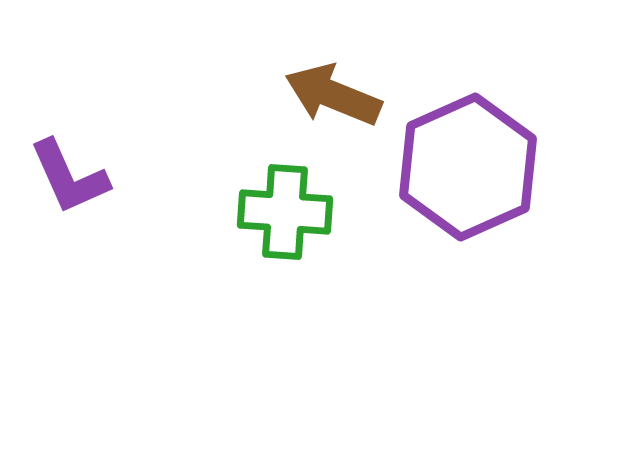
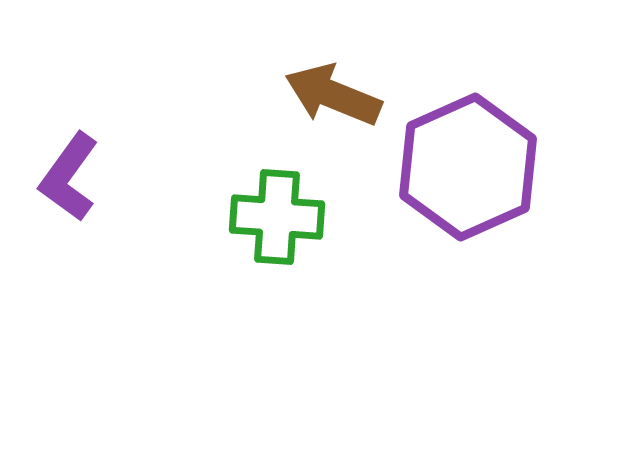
purple L-shape: rotated 60 degrees clockwise
green cross: moved 8 px left, 5 px down
